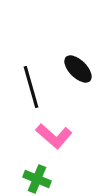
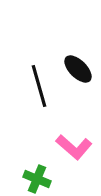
black line: moved 8 px right, 1 px up
pink L-shape: moved 20 px right, 11 px down
